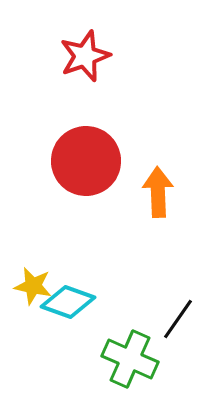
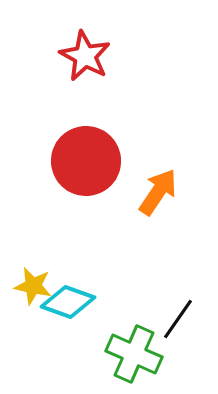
red star: rotated 24 degrees counterclockwise
orange arrow: rotated 36 degrees clockwise
green cross: moved 4 px right, 5 px up
